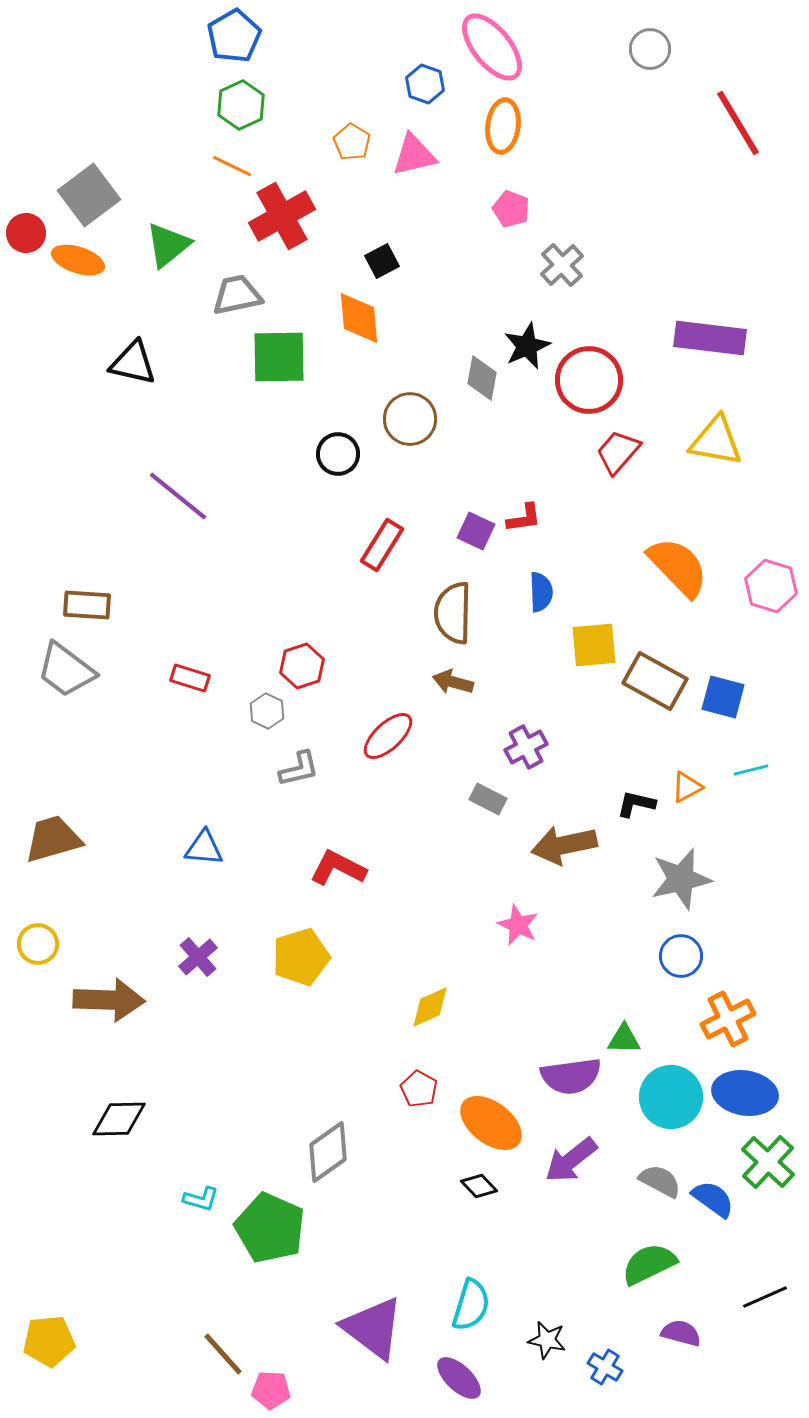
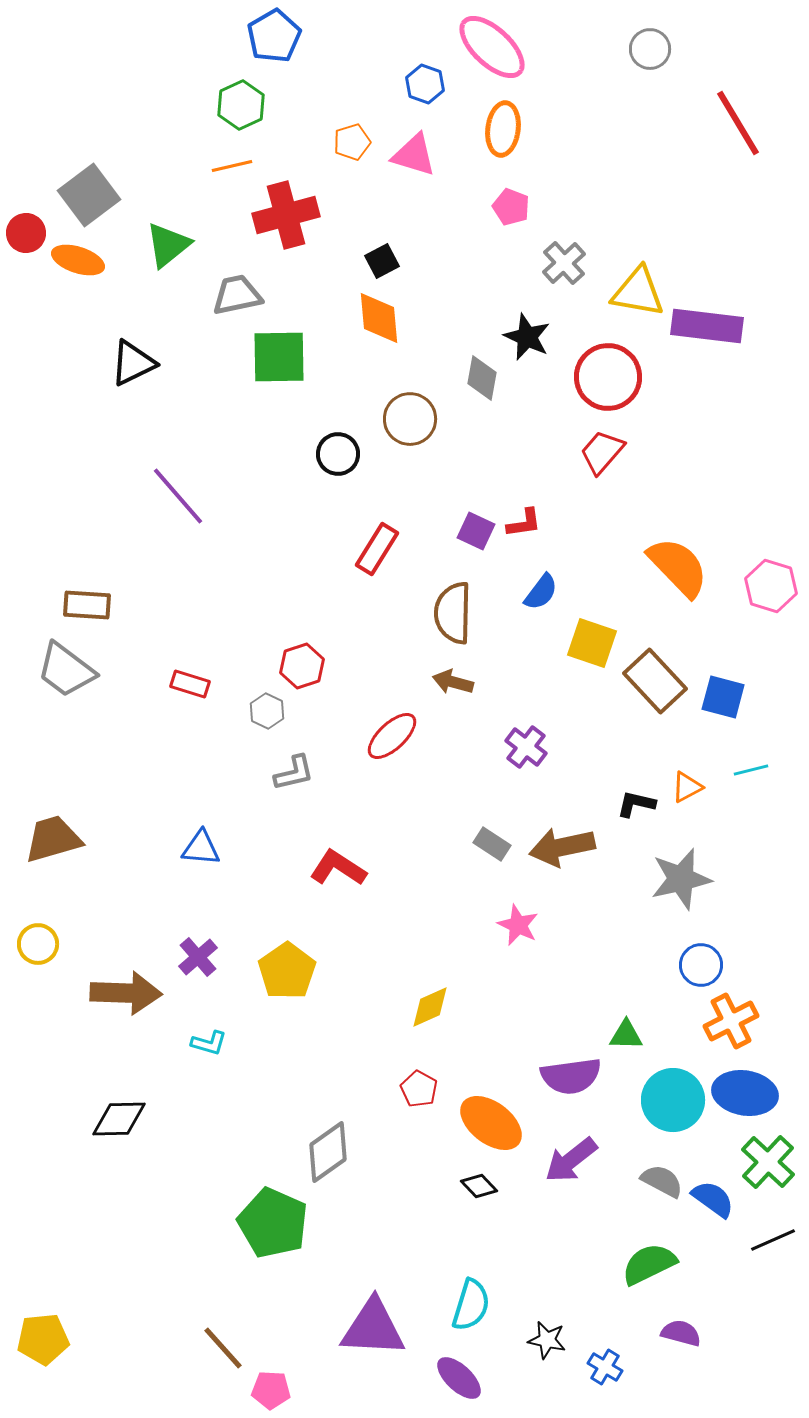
blue pentagon at (234, 36): moved 40 px right
pink ellipse at (492, 47): rotated 8 degrees counterclockwise
orange ellipse at (503, 126): moved 3 px down
orange pentagon at (352, 142): rotated 24 degrees clockwise
pink triangle at (414, 155): rotated 30 degrees clockwise
orange line at (232, 166): rotated 39 degrees counterclockwise
pink pentagon at (511, 209): moved 2 px up
red cross at (282, 216): moved 4 px right, 1 px up; rotated 14 degrees clockwise
gray cross at (562, 265): moved 2 px right, 2 px up
orange diamond at (359, 318): moved 20 px right
purple rectangle at (710, 338): moved 3 px left, 12 px up
black star at (527, 346): moved 9 px up; rotated 24 degrees counterclockwise
black triangle at (133, 363): rotated 39 degrees counterclockwise
red circle at (589, 380): moved 19 px right, 3 px up
yellow triangle at (716, 441): moved 78 px left, 149 px up
red trapezoid at (618, 452): moved 16 px left
purple line at (178, 496): rotated 10 degrees clockwise
red L-shape at (524, 518): moved 5 px down
red rectangle at (382, 545): moved 5 px left, 4 px down
blue semicircle at (541, 592): rotated 39 degrees clockwise
yellow square at (594, 645): moved 2 px left, 2 px up; rotated 24 degrees clockwise
red rectangle at (190, 678): moved 6 px down
brown rectangle at (655, 681): rotated 18 degrees clockwise
red ellipse at (388, 736): moved 4 px right
purple cross at (526, 747): rotated 24 degrees counterclockwise
gray L-shape at (299, 769): moved 5 px left, 4 px down
gray rectangle at (488, 799): moved 4 px right, 45 px down; rotated 6 degrees clockwise
brown arrow at (564, 845): moved 2 px left, 2 px down
blue triangle at (204, 848): moved 3 px left
red L-shape at (338, 868): rotated 6 degrees clockwise
blue circle at (681, 956): moved 20 px right, 9 px down
yellow pentagon at (301, 957): moved 14 px left, 14 px down; rotated 18 degrees counterclockwise
brown arrow at (109, 1000): moved 17 px right, 7 px up
orange cross at (728, 1019): moved 3 px right, 2 px down
green triangle at (624, 1039): moved 2 px right, 4 px up
cyan circle at (671, 1097): moved 2 px right, 3 px down
gray semicircle at (660, 1181): moved 2 px right
cyan L-shape at (201, 1199): moved 8 px right, 156 px up
green pentagon at (270, 1228): moved 3 px right, 5 px up
black line at (765, 1297): moved 8 px right, 57 px up
purple triangle at (373, 1328): rotated 34 degrees counterclockwise
yellow pentagon at (49, 1341): moved 6 px left, 2 px up
brown line at (223, 1354): moved 6 px up
